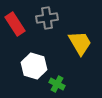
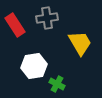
red rectangle: moved 1 px down
white hexagon: rotated 25 degrees counterclockwise
